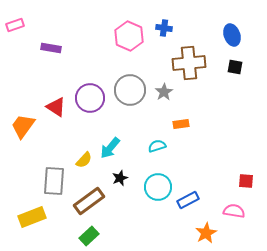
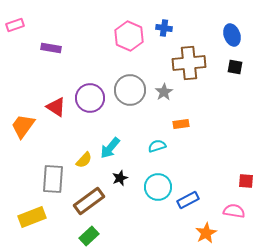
gray rectangle: moved 1 px left, 2 px up
